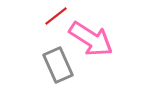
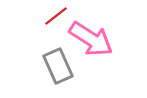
gray rectangle: moved 1 px down
